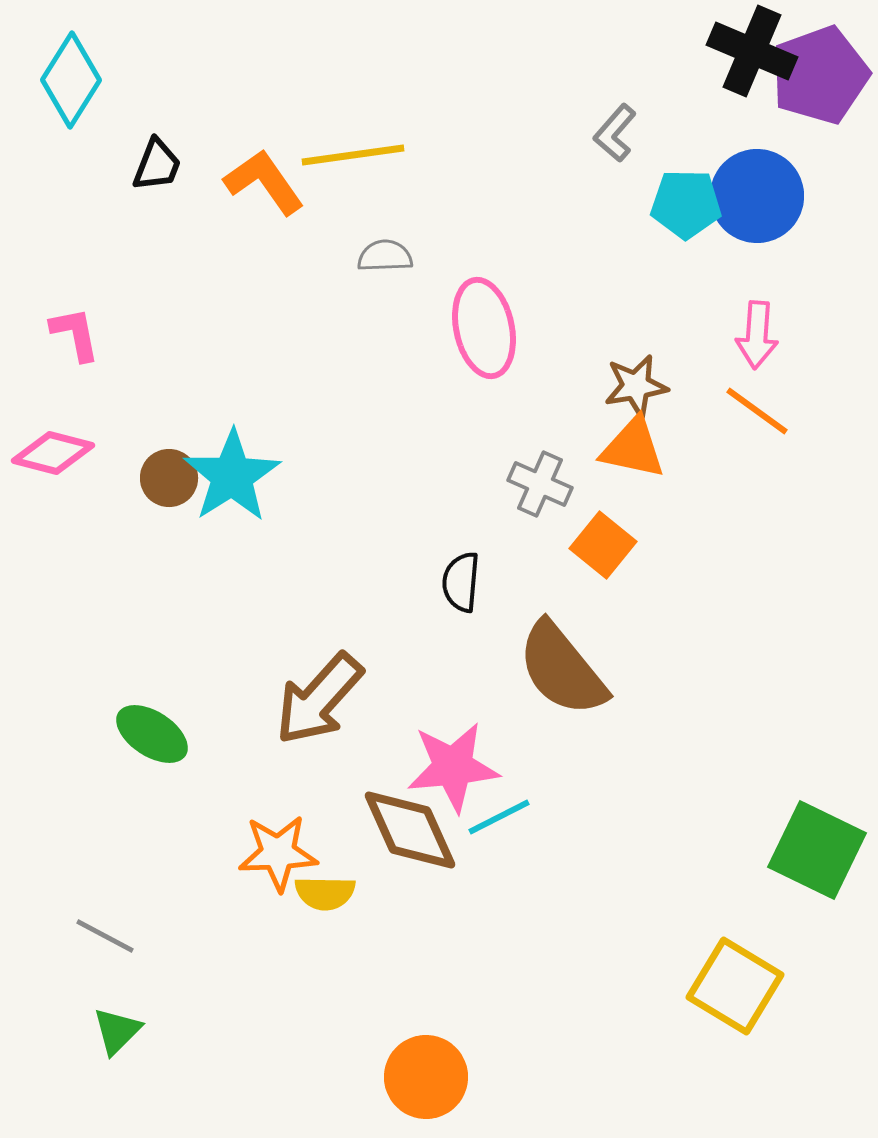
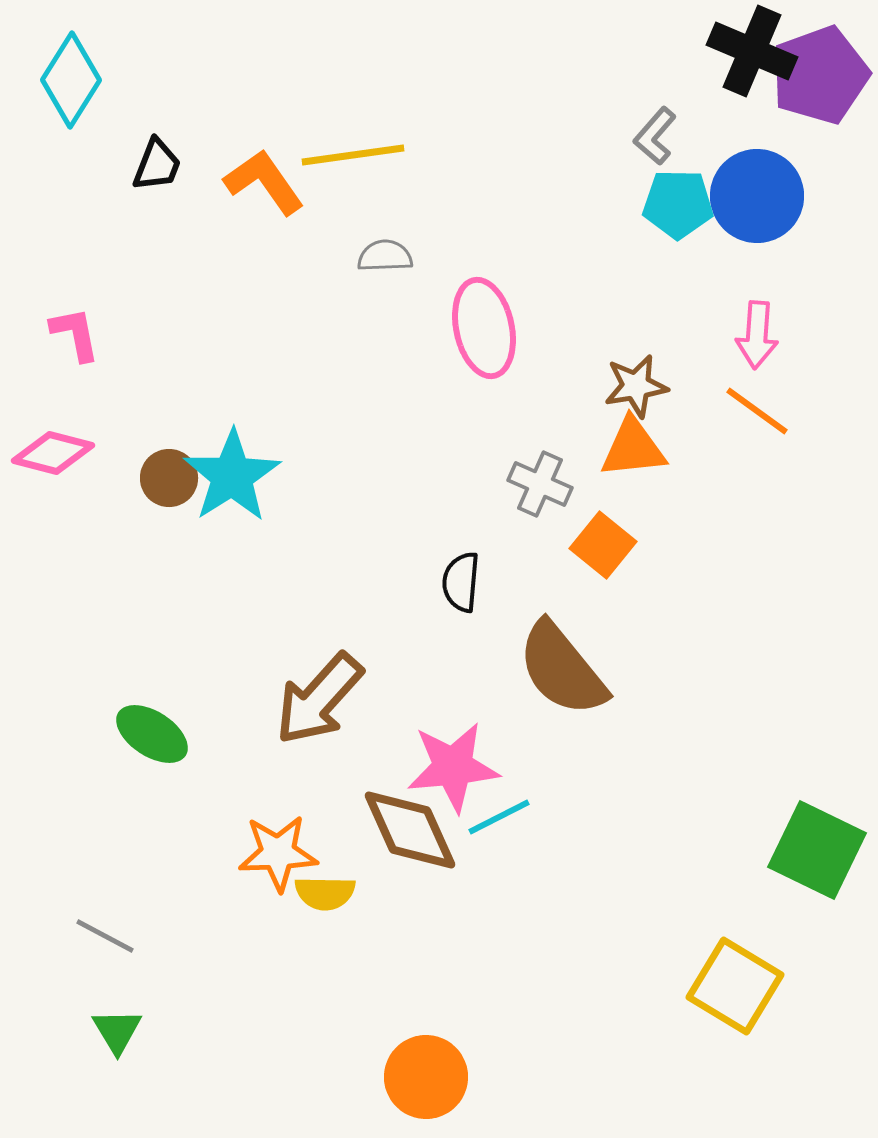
gray L-shape: moved 40 px right, 3 px down
cyan pentagon: moved 8 px left
orange triangle: rotated 18 degrees counterclockwise
green triangle: rotated 16 degrees counterclockwise
